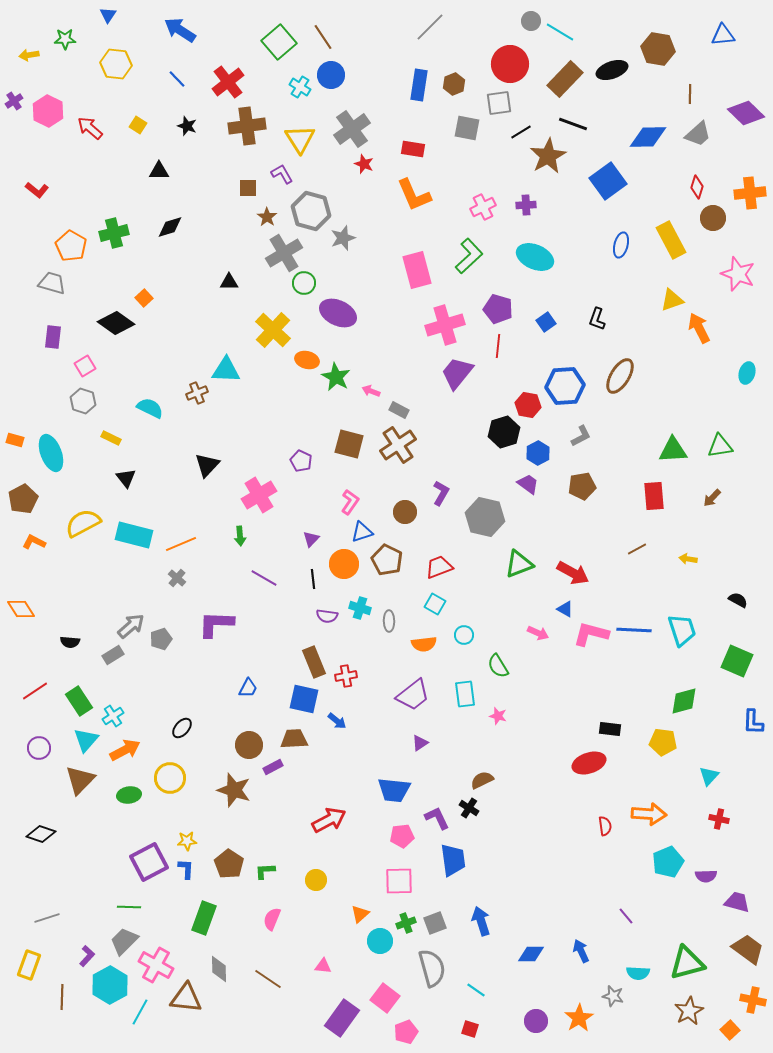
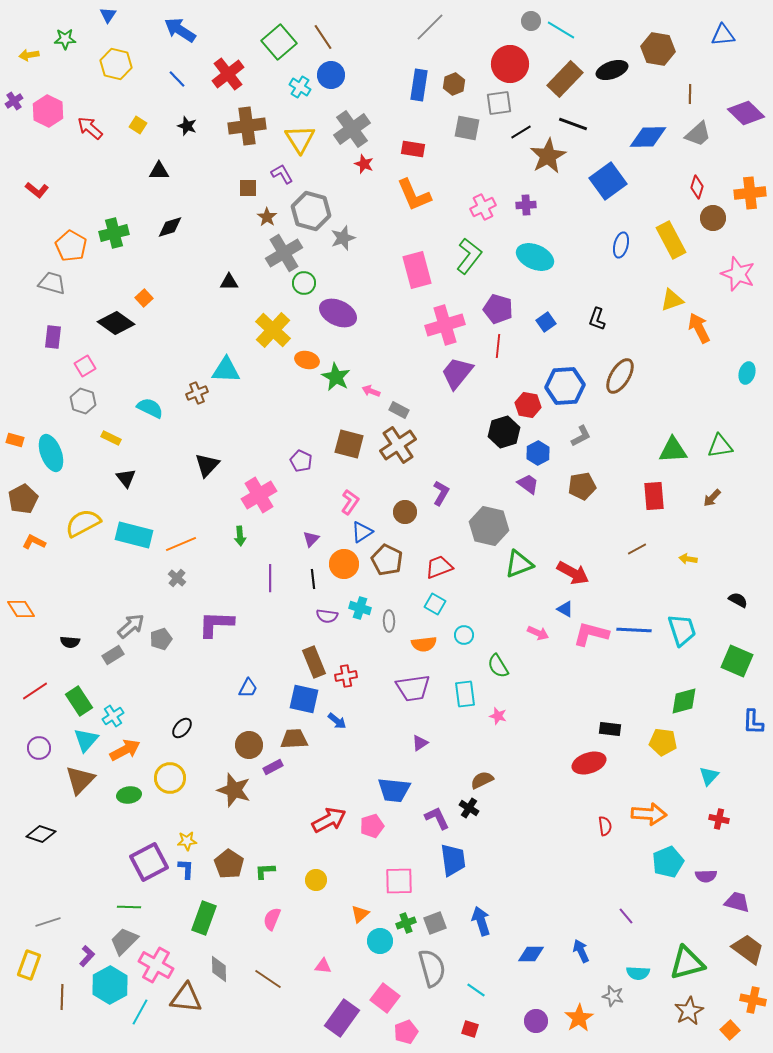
cyan line at (560, 32): moved 1 px right, 2 px up
yellow hexagon at (116, 64): rotated 8 degrees clockwise
red cross at (228, 82): moved 8 px up
green L-shape at (469, 256): rotated 9 degrees counterclockwise
gray hexagon at (485, 517): moved 4 px right, 9 px down
blue triangle at (362, 532): rotated 15 degrees counterclockwise
purple line at (264, 578): moved 6 px right; rotated 60 degrees clockwise
purple trapezoid at (413, 695): moved 7 px up; rotated 30 degrees clockwise
pink pentagon at (402, 836): moved 30 px left, 10 px up; rotated 10 degrees counterclockwise
gray line at (47, 918): moved 1 px right, 4 px down
